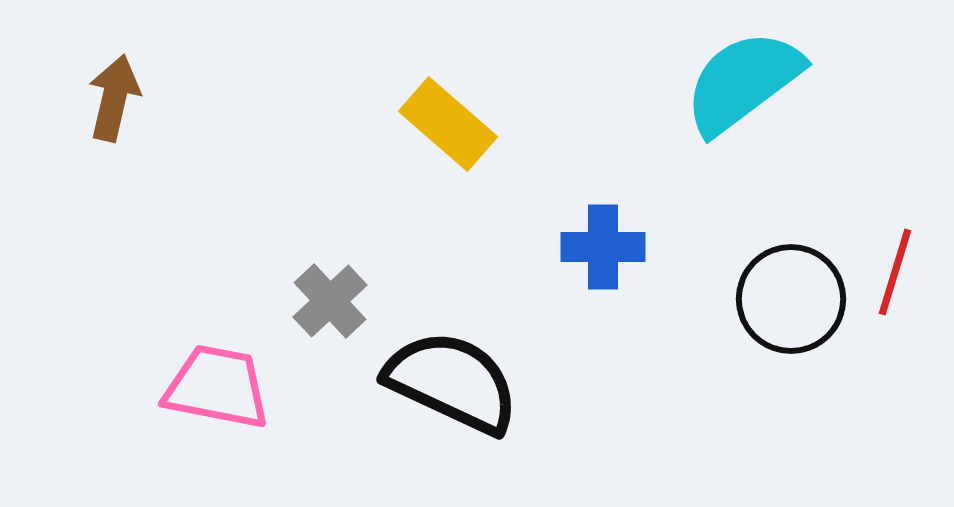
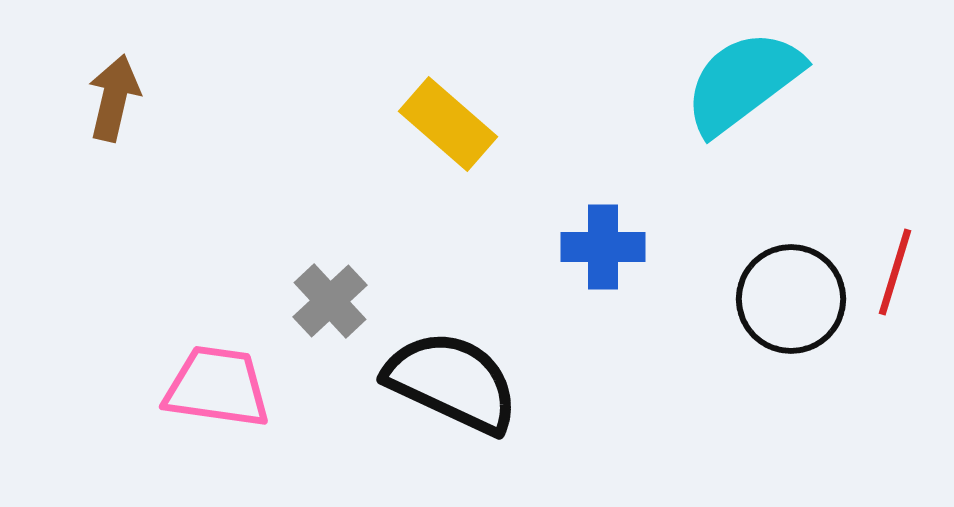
pink trapezoid: rotated 3 degrees counterclockwise
